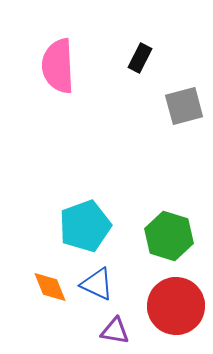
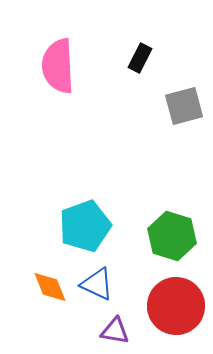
green hexagon: moved 3 px right
